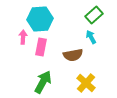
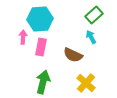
brown semicircle: rotated 36 degrees clockwise
green arrow: rotated 15 degrees counterclockwise
